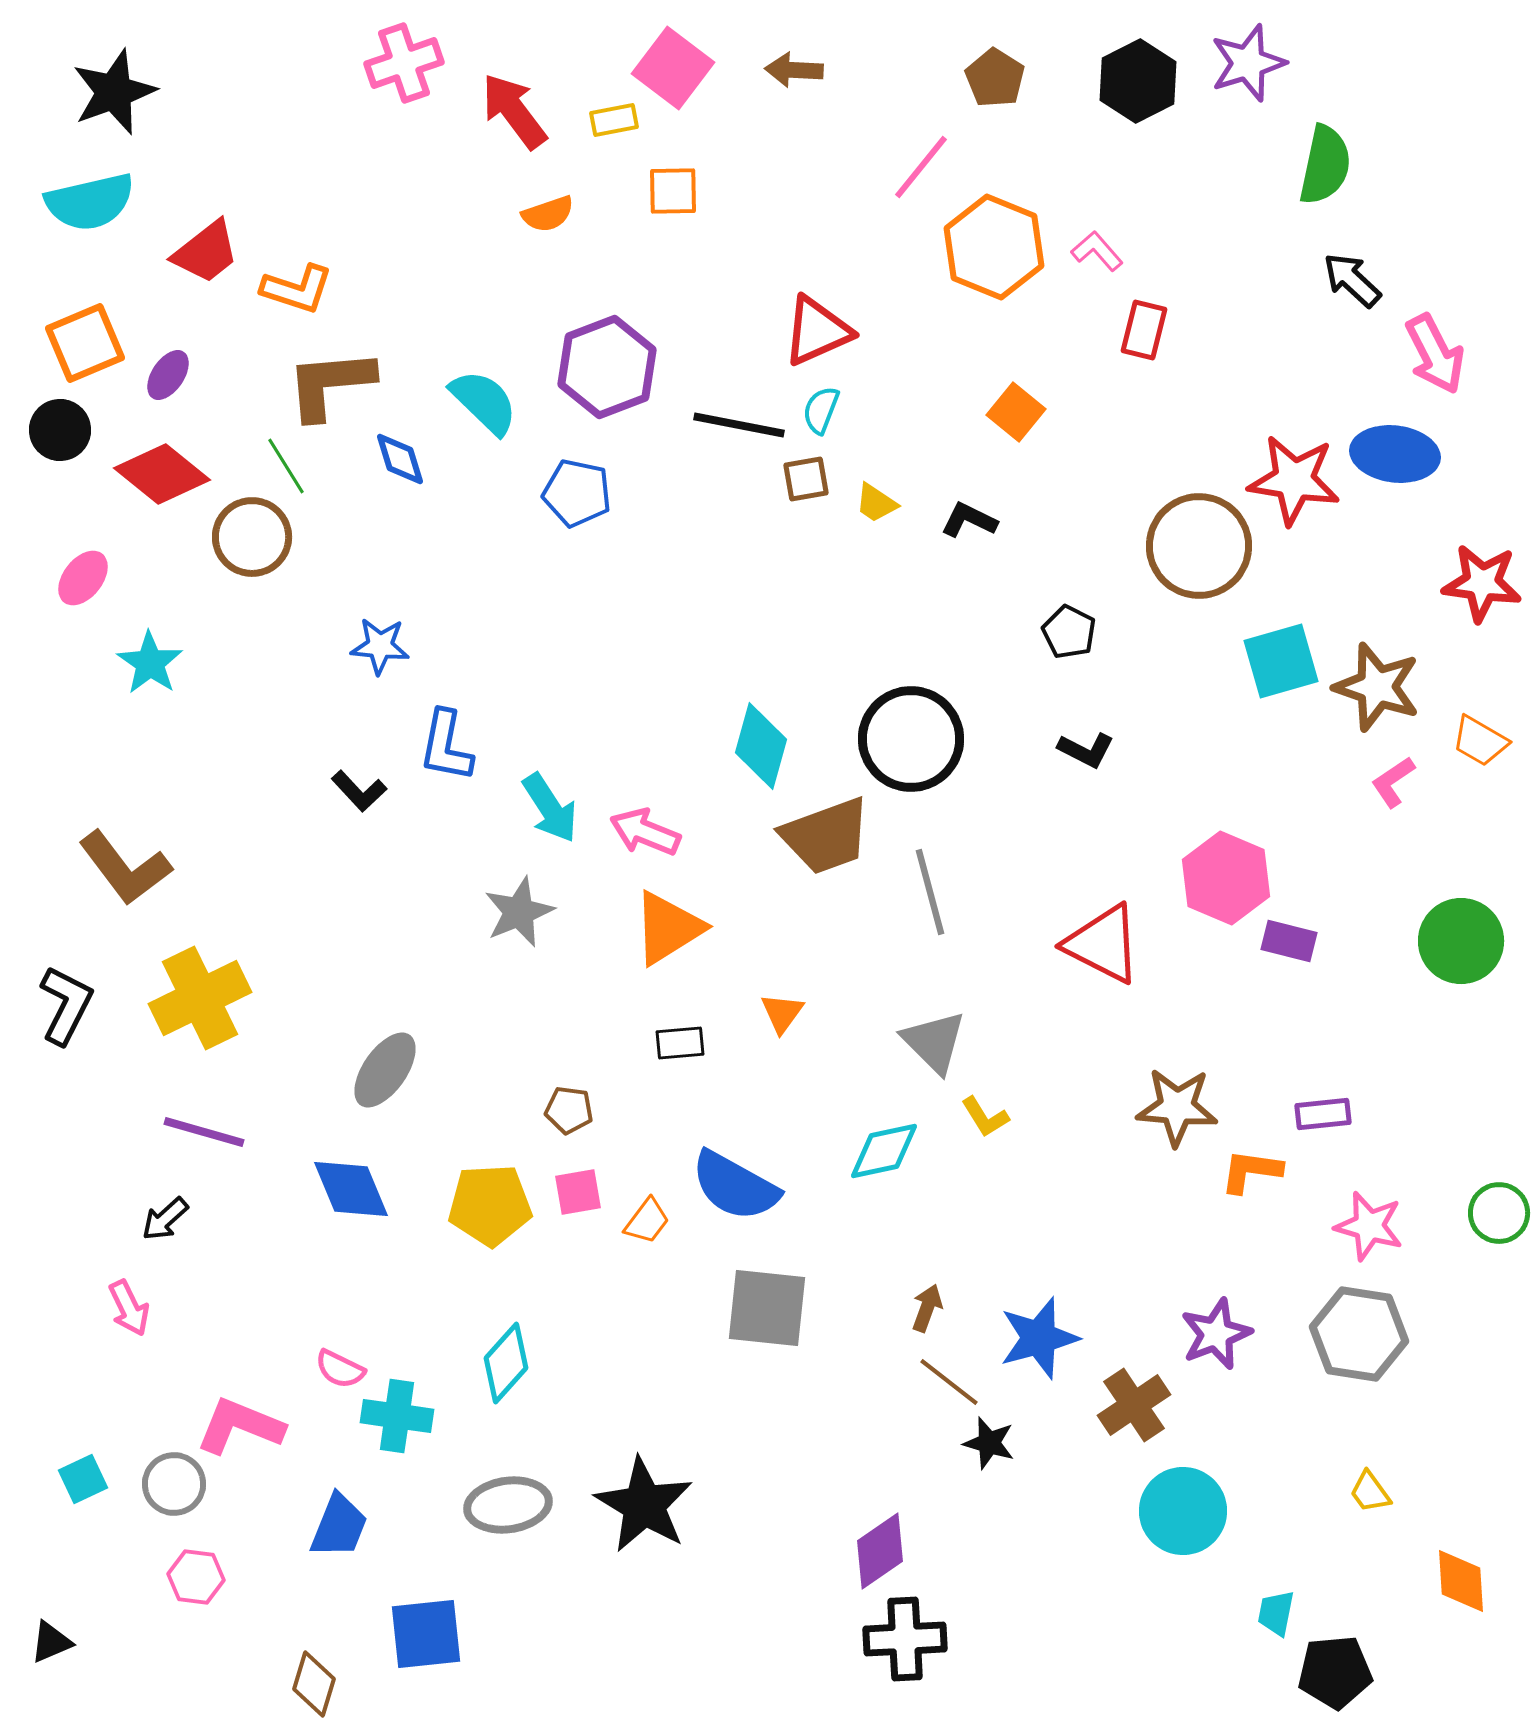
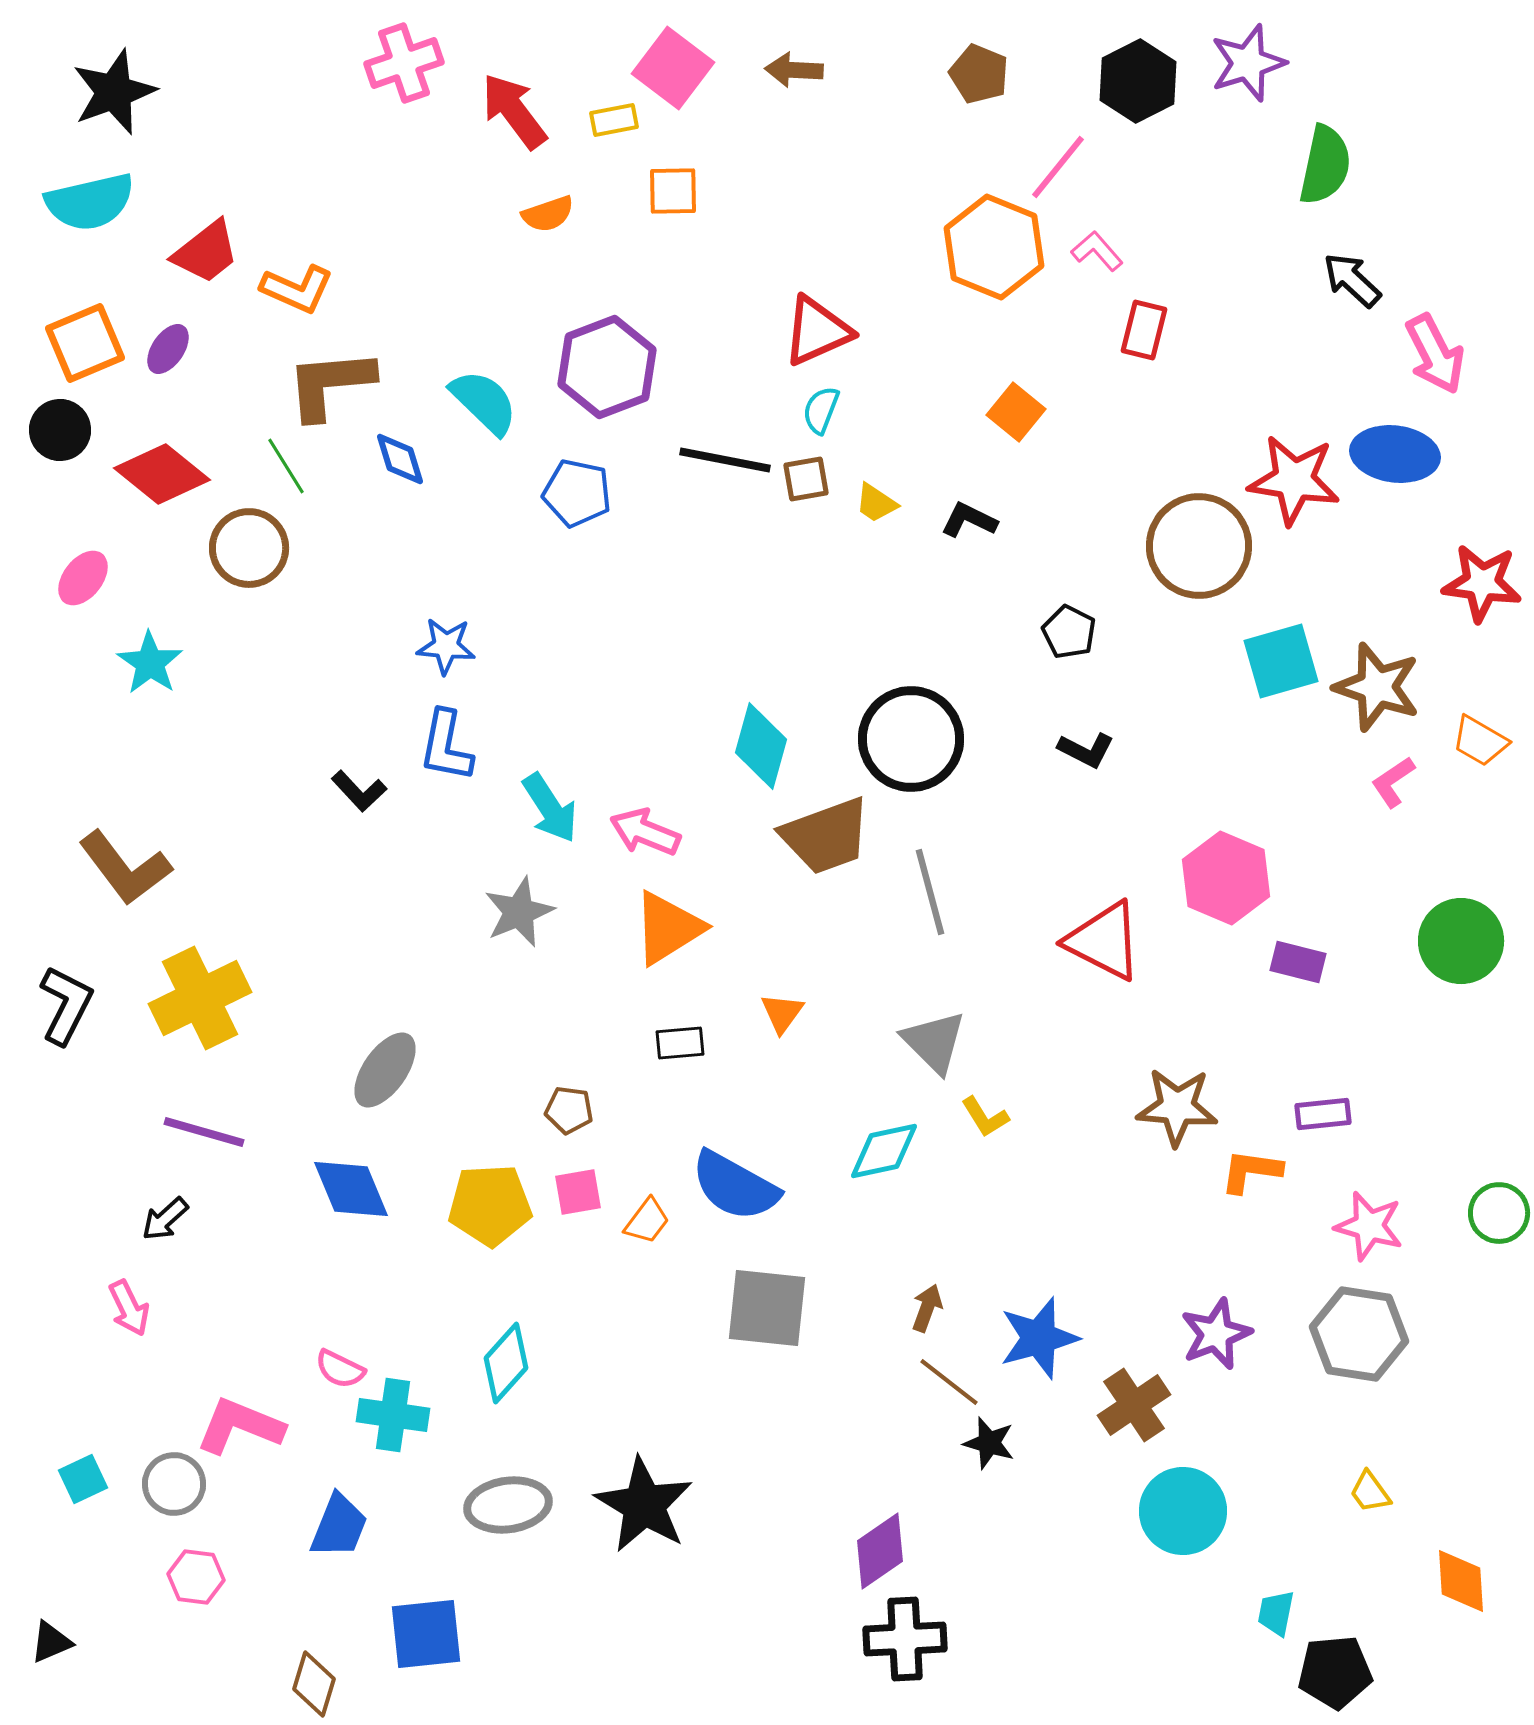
brown pentagon at (995, 78): moved 16 px left, 4 px up; rotated 10 degrees counterclockwise
pink line at (921, 167): moved 137 px right
orange L-shape at (297, 289): rotated 6 degrees clockwise
purple ellipse at (168, 375): moved 26 px up
black line at (739, 425): moved 14 px left, 35 px down
brown circle at (252, 537): moved 3 px left, 11 px down
blue star at (380, 646): moved 66 px right
purple rectangle at (1289, 941): moved 9 px right, 21 px down
red triangle at (1103, 944): moved 1 px right, 3 px up
cyan cross at (397, 1416): moved 4 px left, 1 px up
